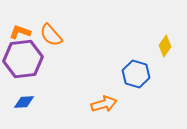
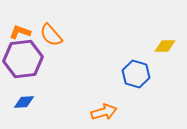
yellow diamond: rotated 55 degrees clockwise
orange arrow: moved 8 px down
